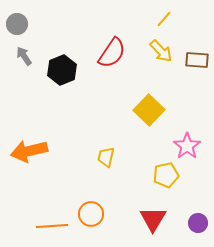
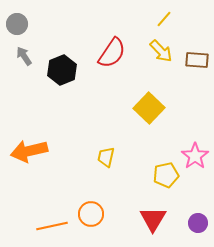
yellow square: moved 2 px up
pink star: moved 8 px right, 10 px down
orange line: rotated 8 degrees counterclockwise
